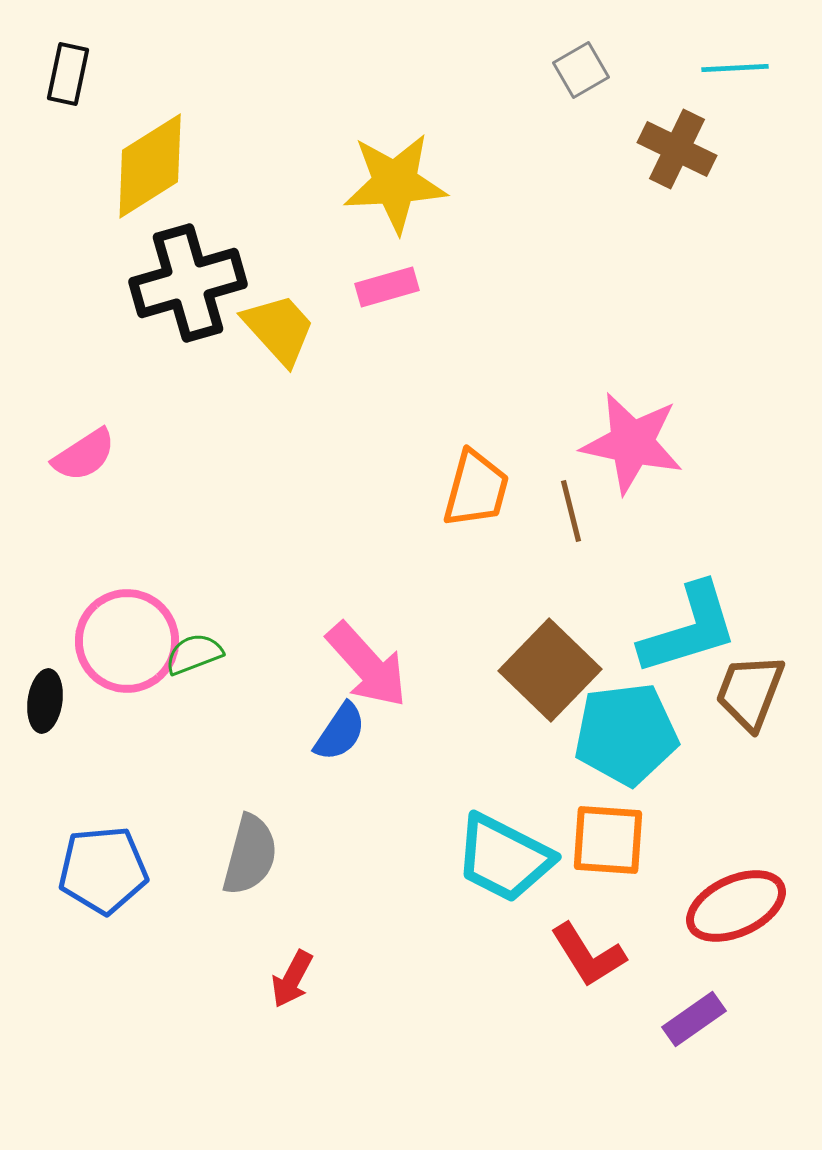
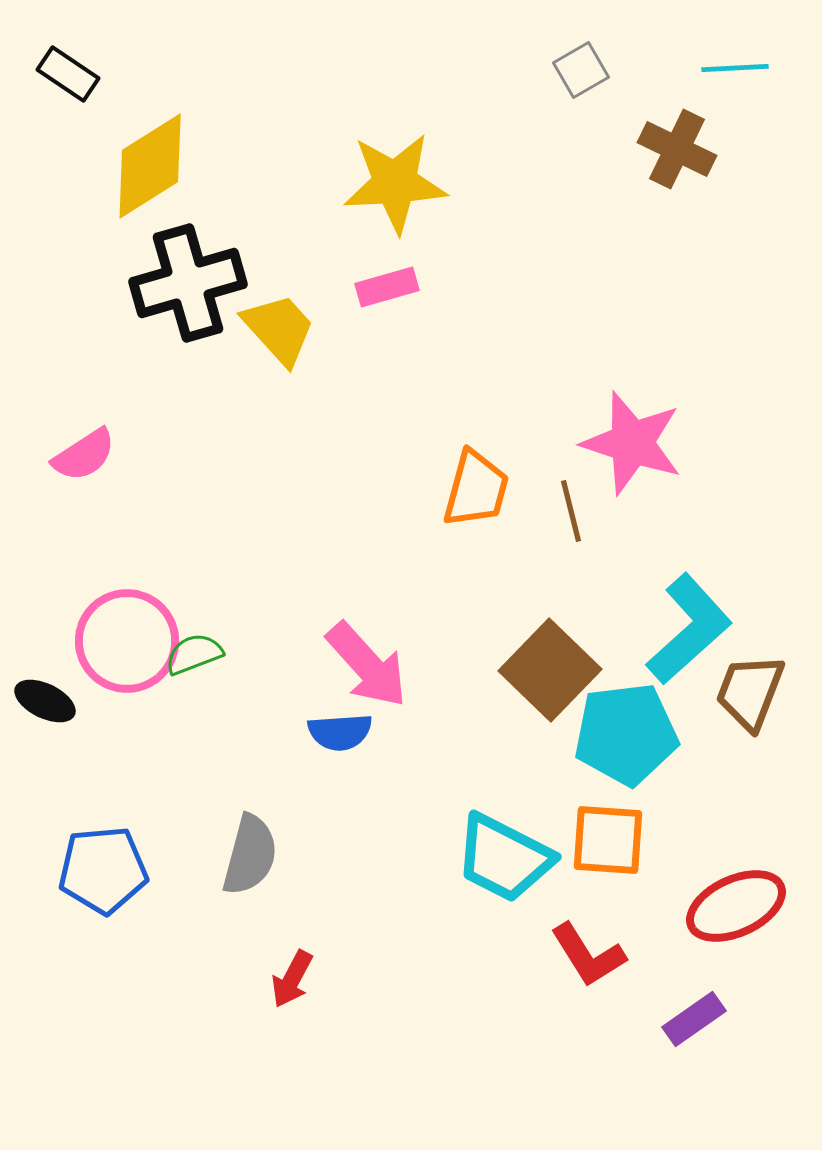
black rectangle: rotated 68 degrees counterclockwise
pink star: rotated 6 degrees clockwise
cyan L-shape: rotated 25 degrees counterclockwise
black ellipse: rotated 72 degrees counterclockwise
blue semicircle: rotated 52 degrees clockwise
